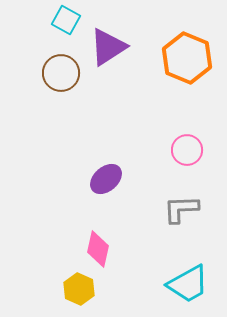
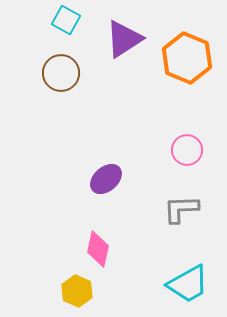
purple triangle: moved 16 px right, 8 px up
yellow hexagon: moved 2 px left, 2 px down
